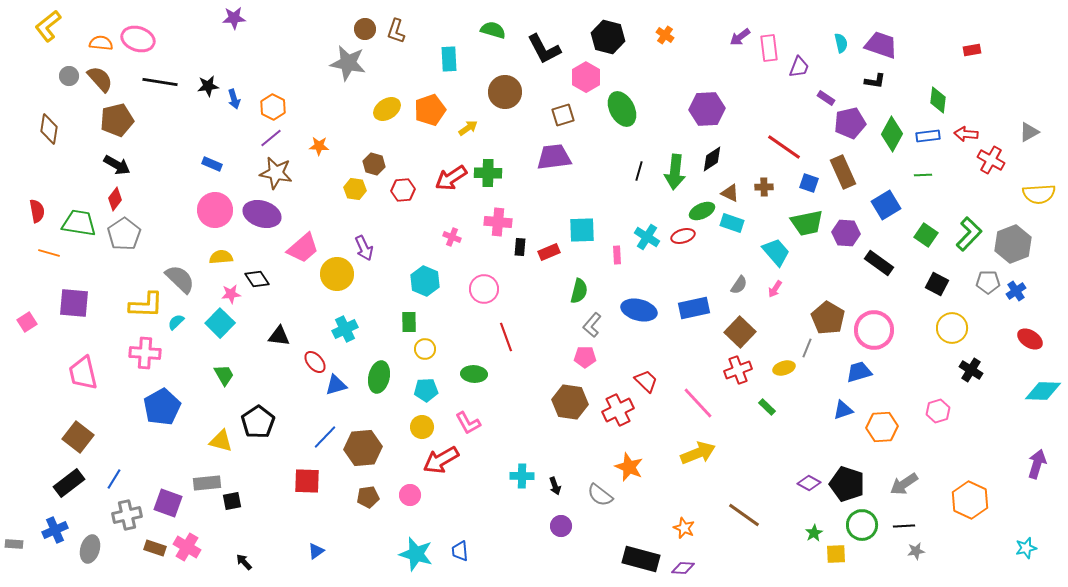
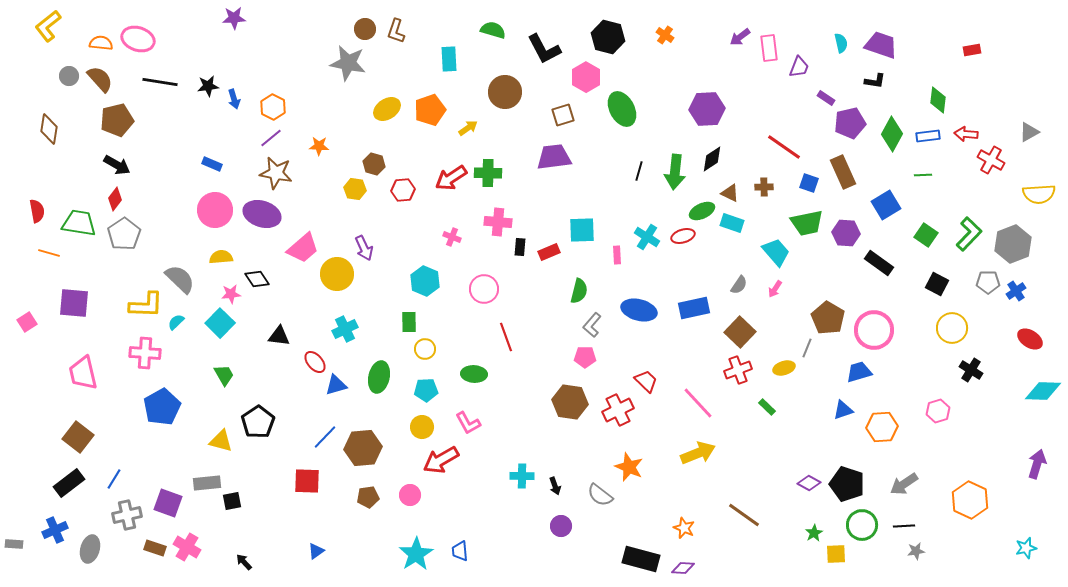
cyan star at (416, 554): rotated 24 degrees clockwise
